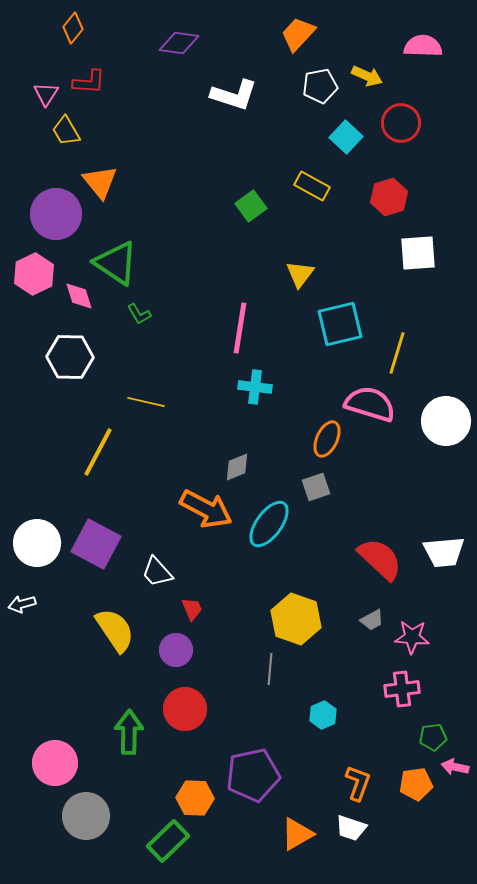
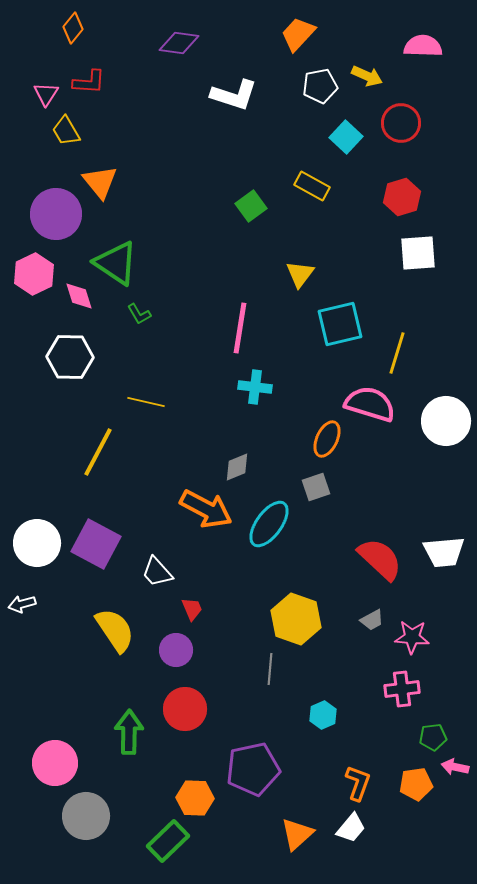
red hexagon at (389, 197): moved 13 px right
purple pentagon at (253, 775): moved 6 px up
white trapezoid at (351, 828): rotated 68 degrees counterclockwise
orange triangle at (297, 834): rotated 12 degrees counterclockwise
